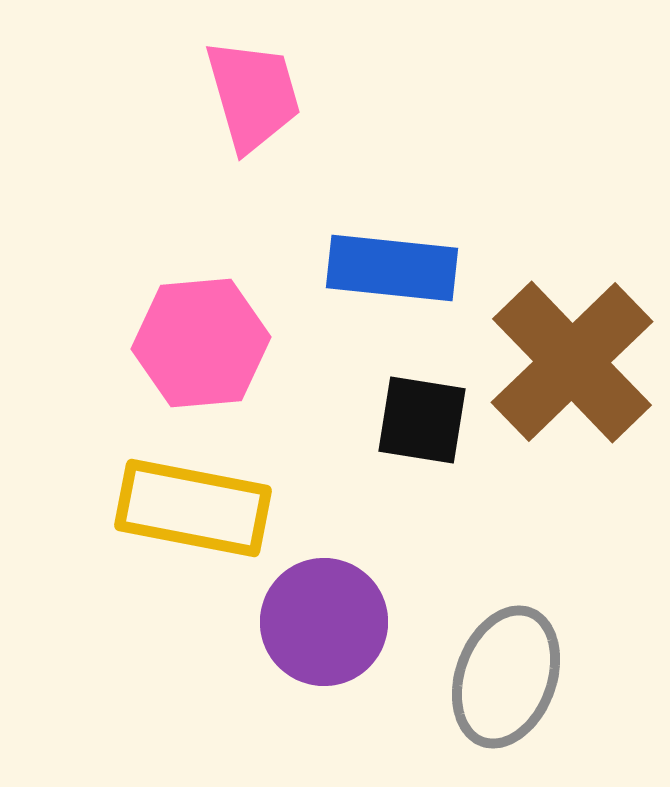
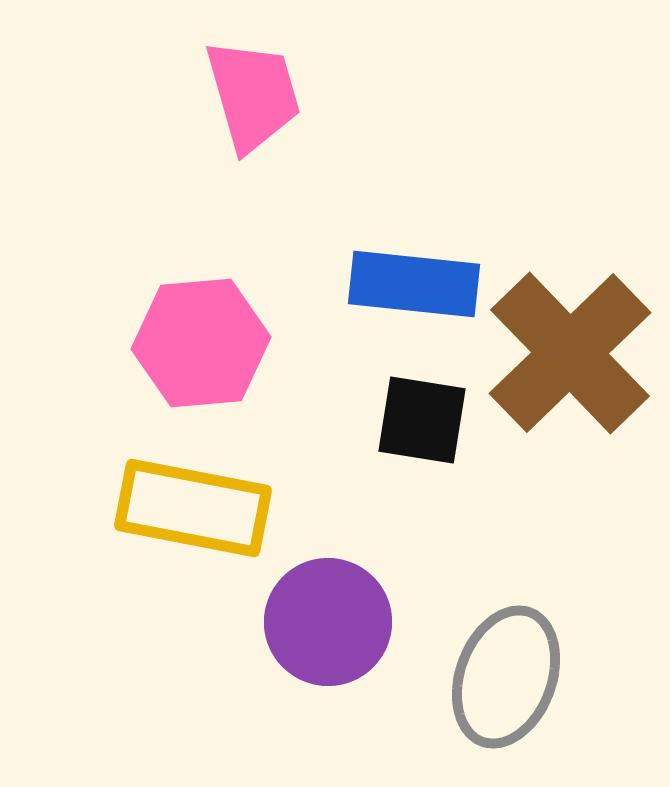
blue rectangle: moved 22 px right, 16 px down
brown cross: moved 2 px left, 9 px up
purple circle: moved 4 px right
